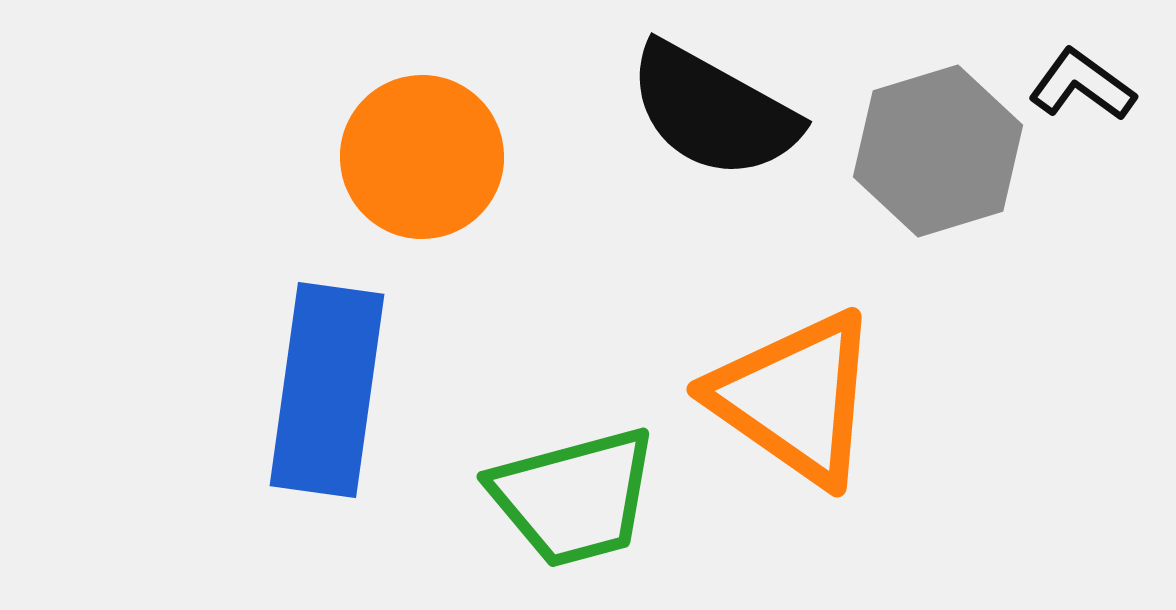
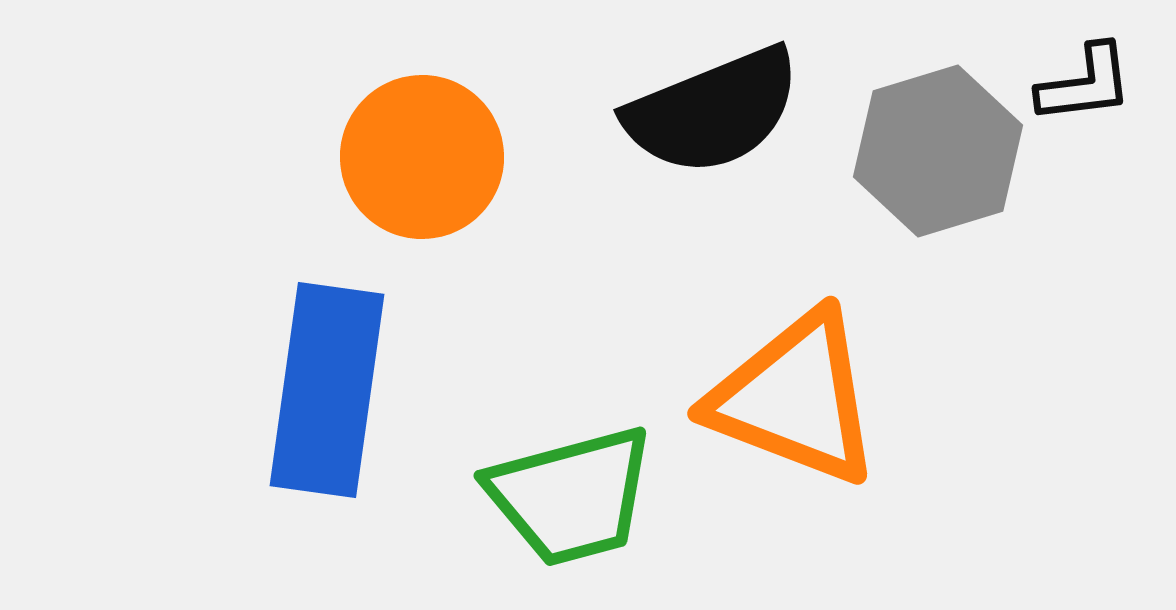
black L-shape: moved 3 px right, 1 px up; rotated 137 degrees clockwise
black semicircle: rotated 51 degrees counterclockwise
orange triangle: rotated 14 degrees counterclockwise
green trapezoid: moved 3 px left, 1 px up
